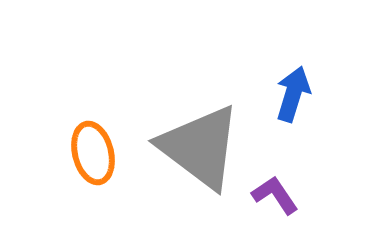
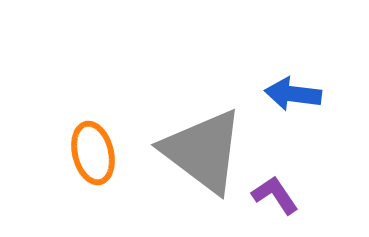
blue arrow: rotated 100 degrees counterclockwise
gray triangle: moved 3 px right, 4 px down
